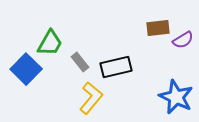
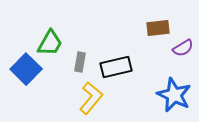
purple semicircle: moved 8 px down
gray rectangle: rotated 48 degrees clockwise
blue star: moved 2 px left, 2 px up
